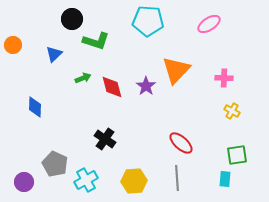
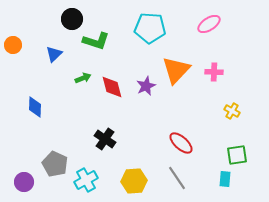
cyan pentagon: moved 2 px right, 7 px down
pink cross: moved 10 px left, 6 px up
purple star: rotated 12 degrees clockwise
gray line: rotated 30 degrees counterclockwise
